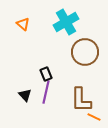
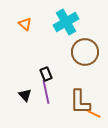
orange triangle: moved 2 px right
purple line: rotated 25 degrees counterclockwise
brown L-shape: moved 1 px left, 2 px down
orange line: moved 3 px up
